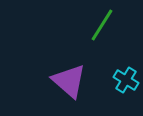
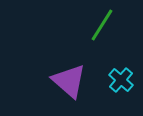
cyan cross: moved 5 px left; rotated 10 degrees clockwise
